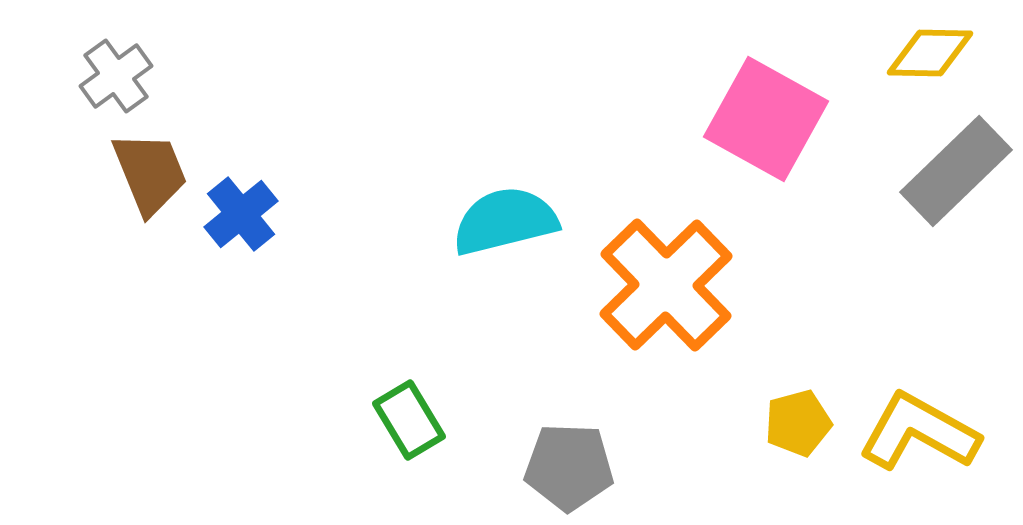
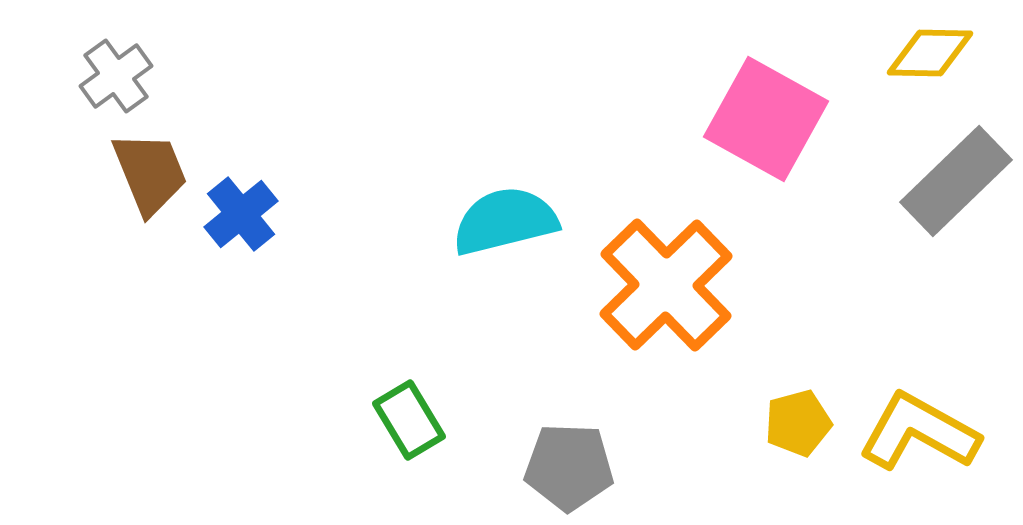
gray rectangle: moved 10 px down
